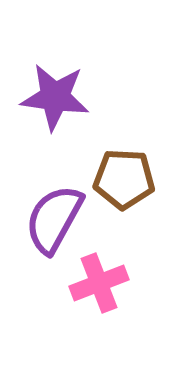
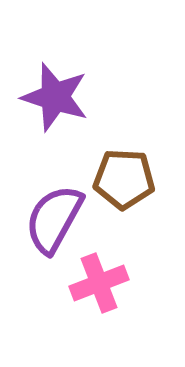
purple star: rotated 10 degrees clockwise
